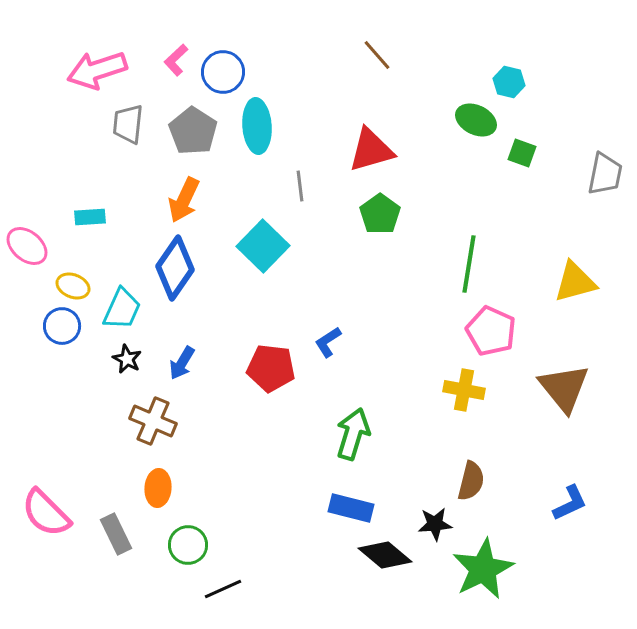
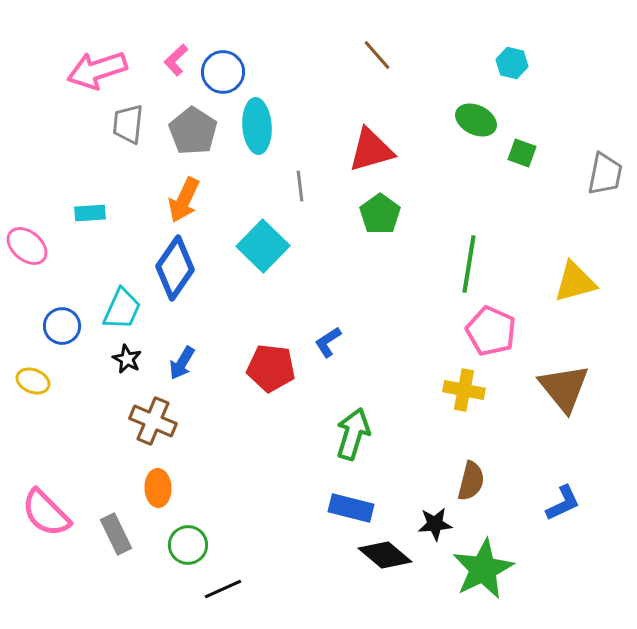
cyan hexagon at (509, 82): moved 3 px right, 19 px up
cyan rectangle at (90, 217): moved 4 px up
yellow ellipse at (73, 286): moved 40 px left, 95 px down
orange ellipse at (158, 488): rotated 6 degrees counterclockwise
blue L-shape at (570, 503): moved 7 px left
